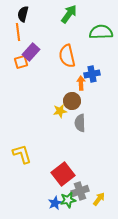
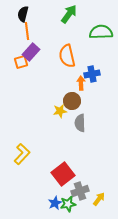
orange line: moved 9 px right, 1 px up
yellow L-shape: rotated 60 degrees clockwise
green star: moved 4 px down
